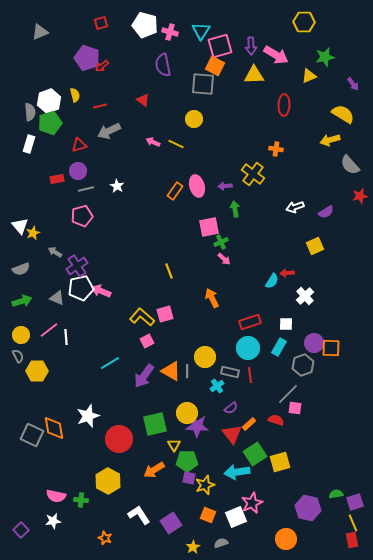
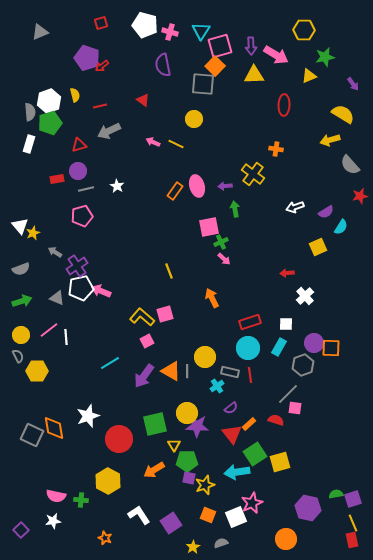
yellow hexagon at (304, 22): moved 8 px down
orange square at (215, 66): rotated 18 degrees clockwise
yellow square at (315, 246): moved 3 px right, 1 px down
cyan semicircle at (272, 281): moved 69 px right, 54 px up
purple square at (355, 502): moved 2 px left, 3 px up
